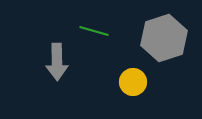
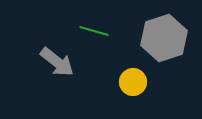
gray arrow: rotated 51 degrees counterclockwise
